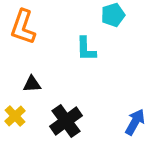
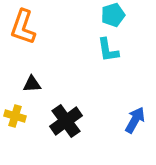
cyan L-shape: moved 22 px right, 1 px down; rotated 8 degrees counterclockwise
yellow cross: rotated 30 degrees counterclockwise
blue arrow: moved 2 px up
